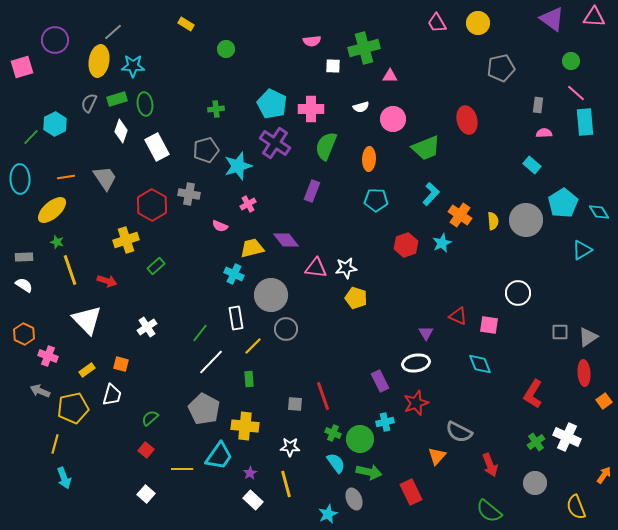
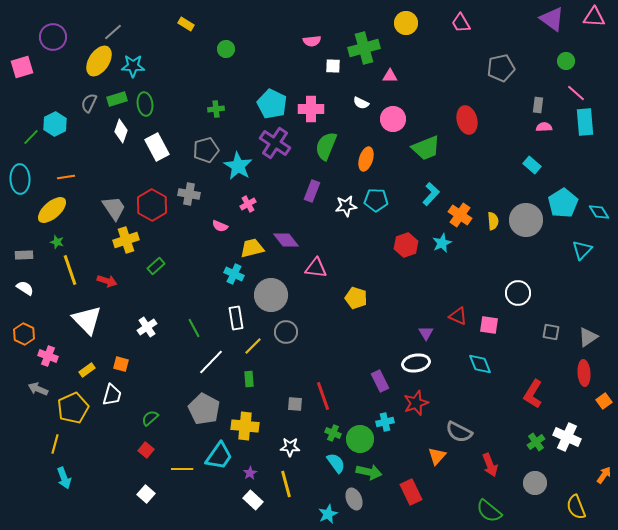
pink trapezoid at (437, 23): moved 24 px right
yellow circle at (478, 23): moved 72 px left
purple circle at (55, 40): moved 2 px left, 3 px up
yellow ellipse at (99, 61): rotated 24 degrees clockwise
green circle at (571, 61): moved 5 px left
white semicircle at (361, 107): moved 4 px up; rotated 42 degrees clockwise
pink semicircle at (544, 133): moved 6 px up
orange ellipse at (369, 159): moved 3 px left; rotated 15 degrees clockwise
cyan star at (238, 166): rotated 24 degrees counterclockwise
gray trapezoid at (105, 178): moved 9 px right, 30 px down
cyan triangle at (582, 250): rotated 15 degrees counterclockwise
gray rectangle at (24, 257): moved 2 px up
white star at (346, 268): moved 62 px up
white semicircle at (24, 285): moved 1 px right, 3 px down
gray circle at (286, 329): moved 3 px down
gray square at (560, 332): moved 9 px left; rotated 12 degrees clockwise
green line at (200, 333): moved 6 px left, 5 px up; rotated 66 degrees counterclockwise
gray arrow at (40, 391): moved 2 px left, 2 px up
yellow pentagon at (73, 408): rotated 12 degrees counterclockwise
